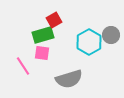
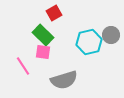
red square: moved 7 px up
green rectangle: rotated 60 degrees clockwise
cyan hexagon: rotated 15 degrees clockwise
pink square: moved 1 px right, 1 px up
gray semicircle: moved 5 px left, 1 px down
